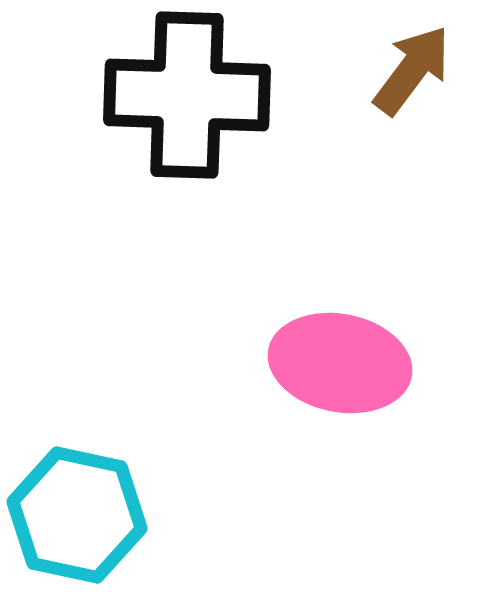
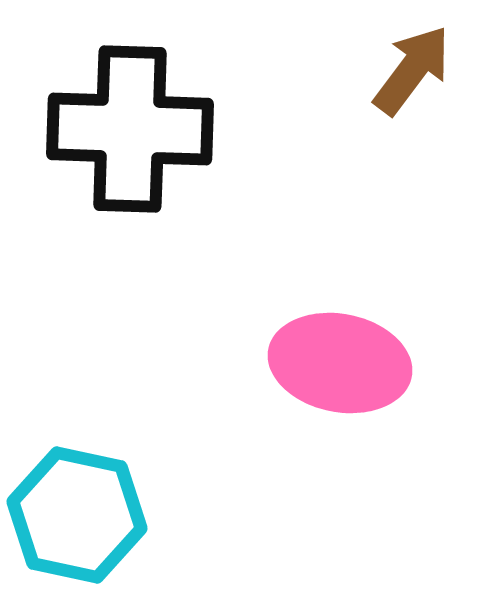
black cross: moved 57 px left, 34 px down
